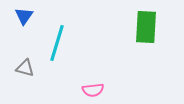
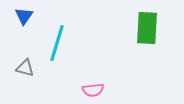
green rectangle: moved 1 px right, 1 px down
